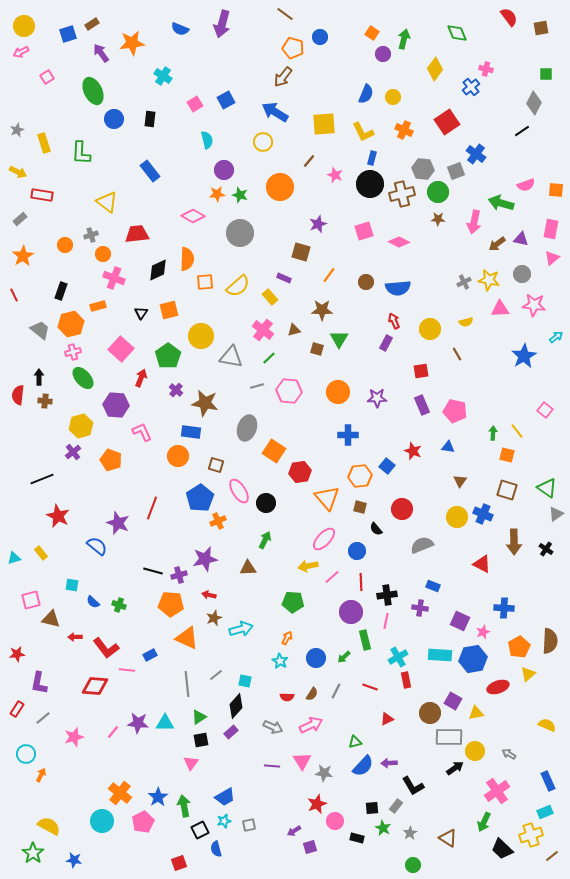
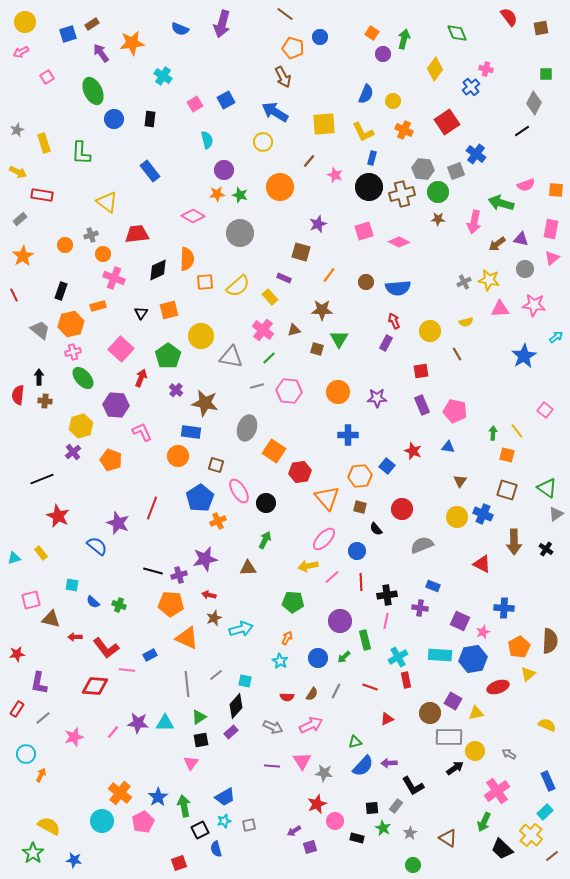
yellow circle at (24, 26): moved 1 px right, 4 px up
brown arrow at (283, 77): rotated 65 degrees counterclockwise
yellow circle at (393, 97): moved 4 px down
black circle at (370, 184): moved 1 px left, 3 px down
gray circle at (522, 274): moved 3 px right, 5 px up
yellow circle at (430, 329): moved 2 px down
purple circle at (351, 612): moved 11 px left, 9 px down
blue circle at (316, 658): moved 2 px right
cyan rectangle at (545, 812): rotated 21 degrees counterclockwise
yellow cross at (531, 835): rotated 30 degrees counterclockwise
